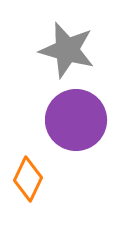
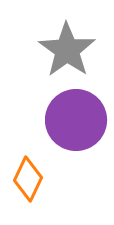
gray star: rotated 20 degrees clockwise
